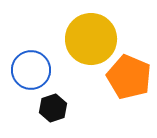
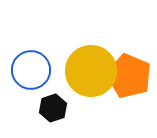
yellow circle: moved 32 px down
orange pentagon: moved 1 px up
